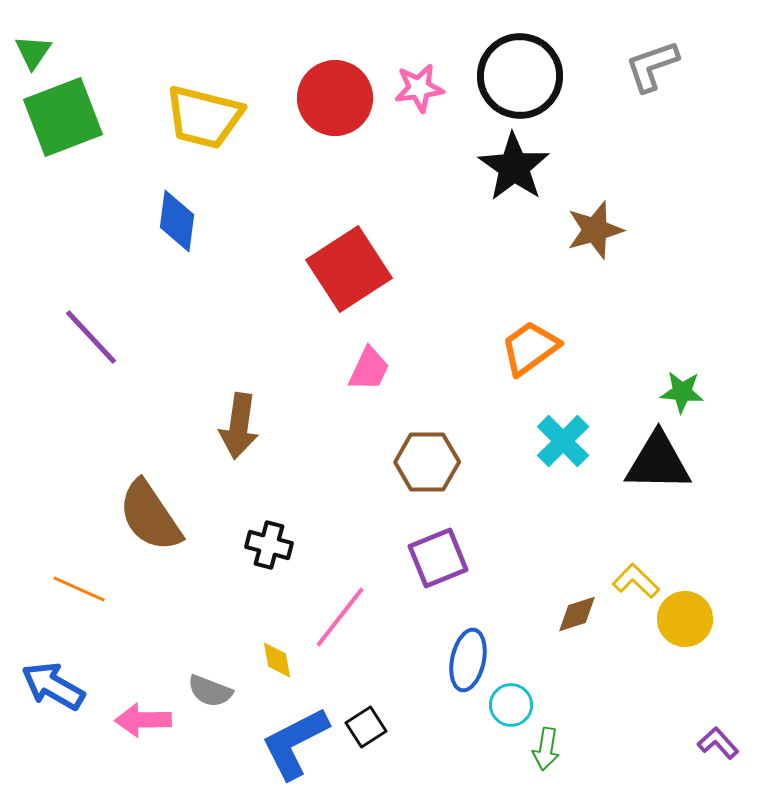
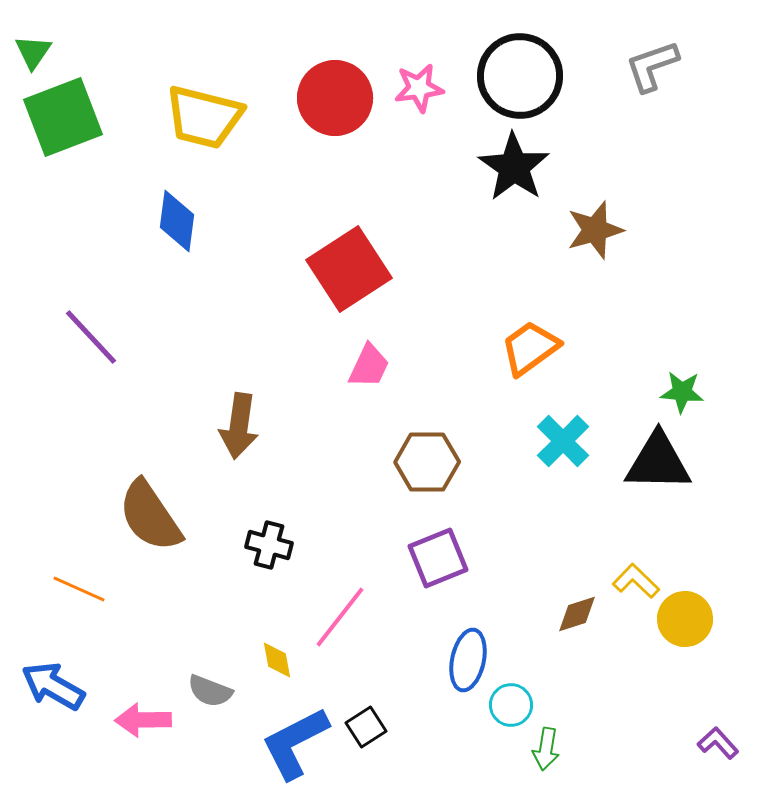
pink trapezoid: moved 3 px up
